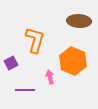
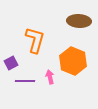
purple line: moved 9 px up
